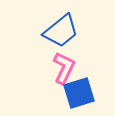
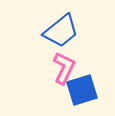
blue square: moved 3 px right, 3 px up
